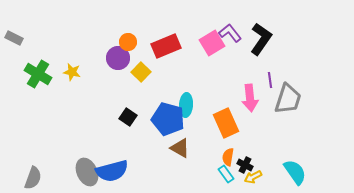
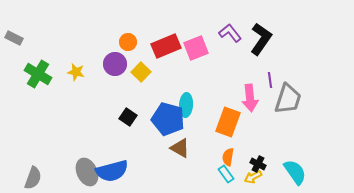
pink square: moved 16 px left, 5 px down; rotated 10 degrees clockwise
purple circle: moved 3 px left, 6 px down
yellow star: moved 4 px right
orange rectangle: moved 2 px right, 1 px up; rotated 44 degrees clockwise
black cross: moved 13 px right, 1 px up
